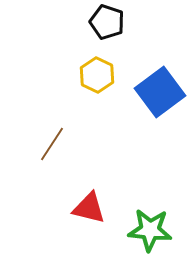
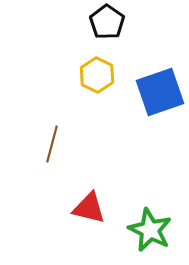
black pentagon: rotated 16 degrees clockwise
blue square: rotated 18 degrees clockwise
brown line: rotated 18 degrees counterclockwise
green star: rotated 21 degrees clockwise
